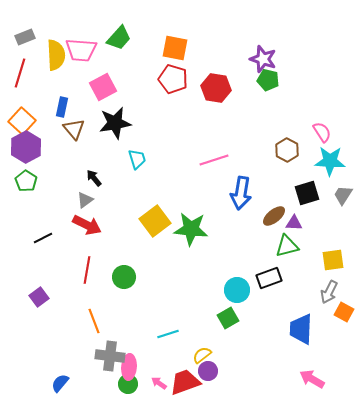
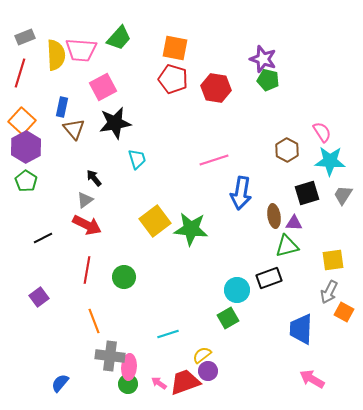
brown ellipse at (274, 216): rotated 60 degrees counterclockwise
